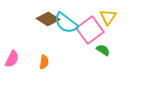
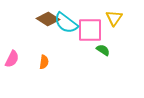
yellow triangle: moved 6 px right, 1 px down
pink square: rotated 36 degrees clockwise
